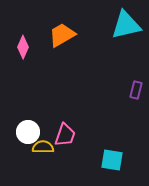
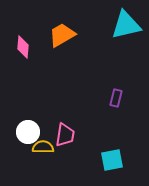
pink diamond: rotated 20 degrees counterclockwise
purple rectangle: moved 20 px left, 8 px down
pink trapezoid: rotated 10 degrees counterclockwise
cyan square: rotated 20 degrees counterclockwise
